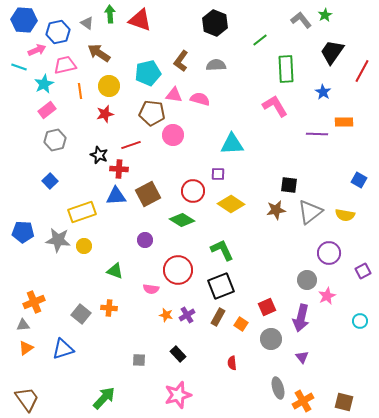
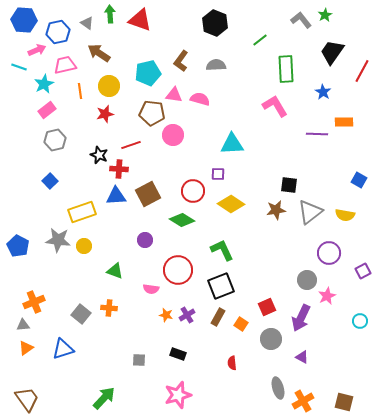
blue pentagon at (23, 232): moved 5 px left, 14 px down; rotated 25 degrees clockwise
purple arrow at (301, 318): rotated 12 degrees clockwise
black rectangle at (178, 354): rotated 28 degrees counterclockwise
purple triangle at (302, 357): rotated 24 degrees counterclockwise
